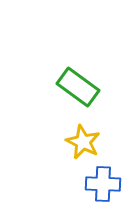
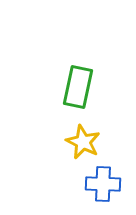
green rectangle: rotated 66 degrees clockwise
